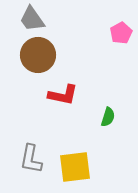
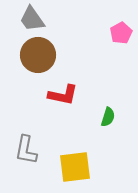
gray L-shape: moved 5 px left, 9 px up
